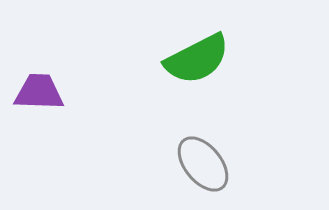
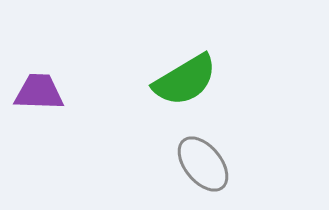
green semicircle: moved 12 px left, 21 px down; rotated 4 degrees counterclockwise
